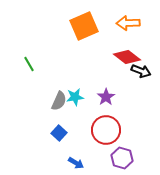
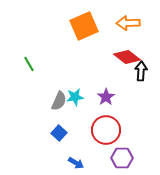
black arrow: rotated 108 degrees counterclockwise
purple hexagon: rotated 15 degrees counterclockwise
